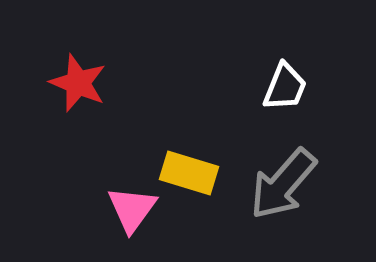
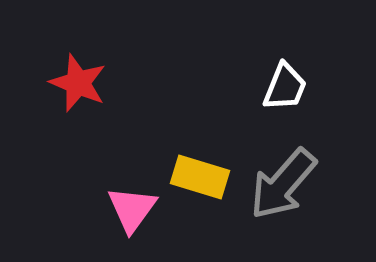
yellow rectangle: moved 11 px right, 4 px down
